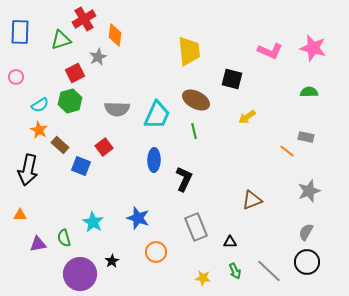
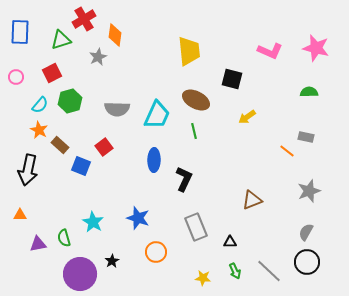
pink star at (313, 48): moved 3 px right
red square at (75, 73): moved 23 px left
cyan semicircle at (40, 105): rotated 18 degrees counterclockwise
